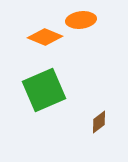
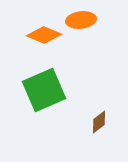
orange diamond: moved 1 px left, 2 px up
